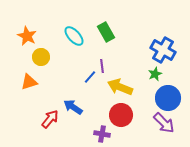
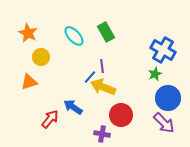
orange star: moved 1 px right, 3 px up
yellow arrow: moved 17 px left
